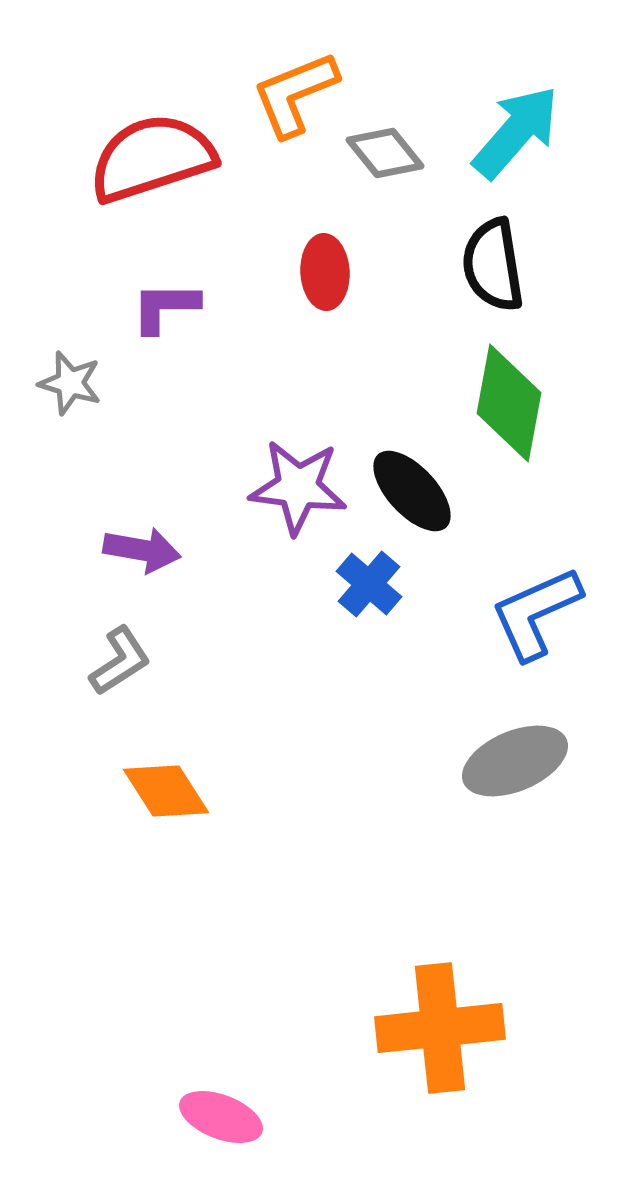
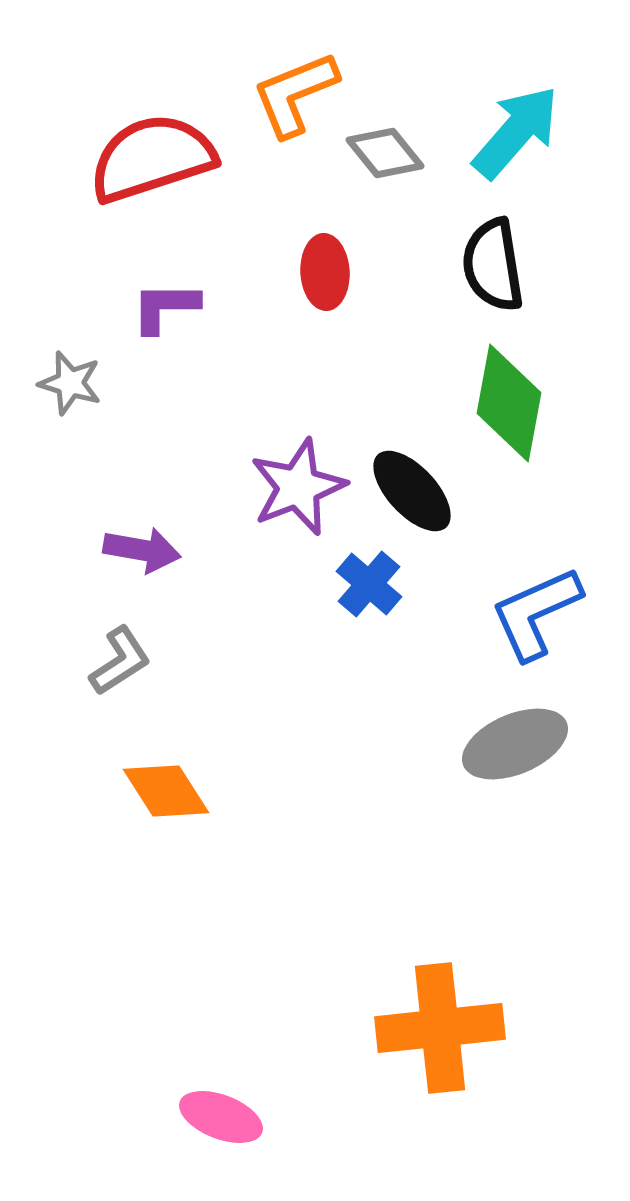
purple star: rotated 28 degrees counterclockwise
gray ellipse: moved 17 px up
